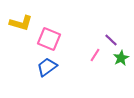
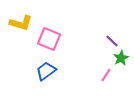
purple line: moved 1 px right, 1 px down
pink line: moved 11 px right, 20 px down
blue trapezoid: moved 1 px left, 4 px down
